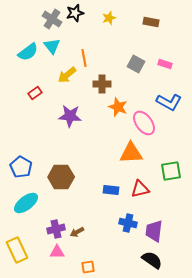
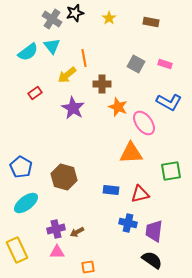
yellow star: rotated 16 degrees counterclockwise
purple star: moved 3 px right, 8 px up; rotated 25 degrees clockwise
brown hexagon: moved 3 px right; rotated 15 degrees clockwise
red triangle: moved 5 px down
